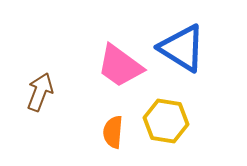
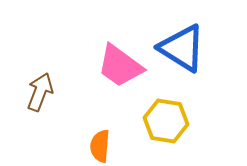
orange semicircle: moved 13 px left, 14 px down
